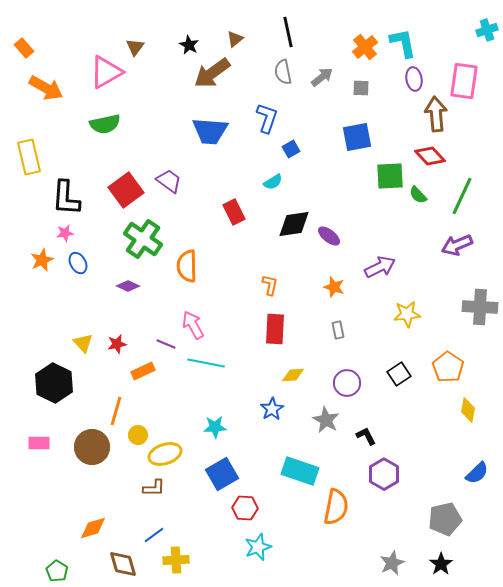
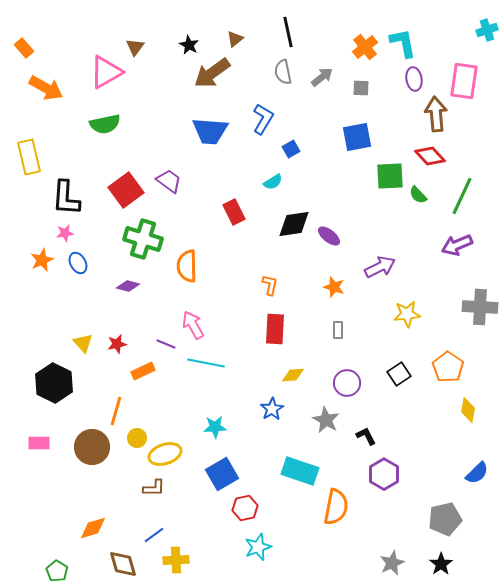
blue L-shape at (267, 118): moved 4 px left, 1 px down; rotated 12 degrees clockwise
green cross at (143, 239): rotated 18 degrees counterclockwise
purple diamond at (128, 286): rotated 10 degrees counterclockwise
gray rectangle at (338, 330): rotated 12 degrees clockwise
yellow circle at (138, 435): moved 1 px left, 3 px down
red hexagon at (245, 508): rotated 15 degrees counterclockwise
